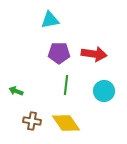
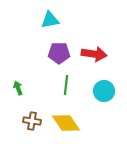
green arrow: moved 2 px right, 3 px up; rotated 48 degrees clockwise
